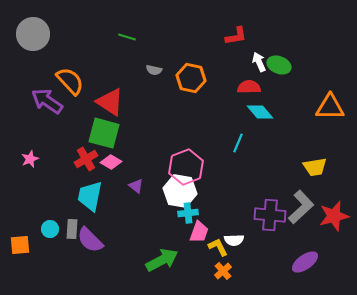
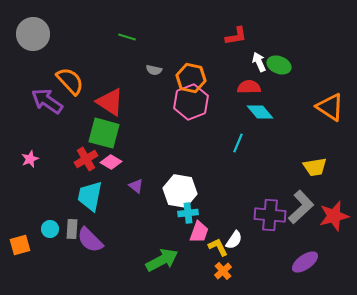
orange triangle: rotated 32 degrees clockwise
pink hexagon: moved 5 px right, 65 px up
white semicircle: rotated 54 degrees counterclockwise
orange square: rotated 10 degrees counterclockwise
